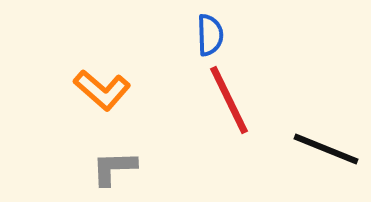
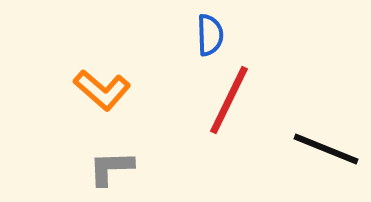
red line: rotated 52 degrees clockwise
gray L-shape: moved 3 px left
